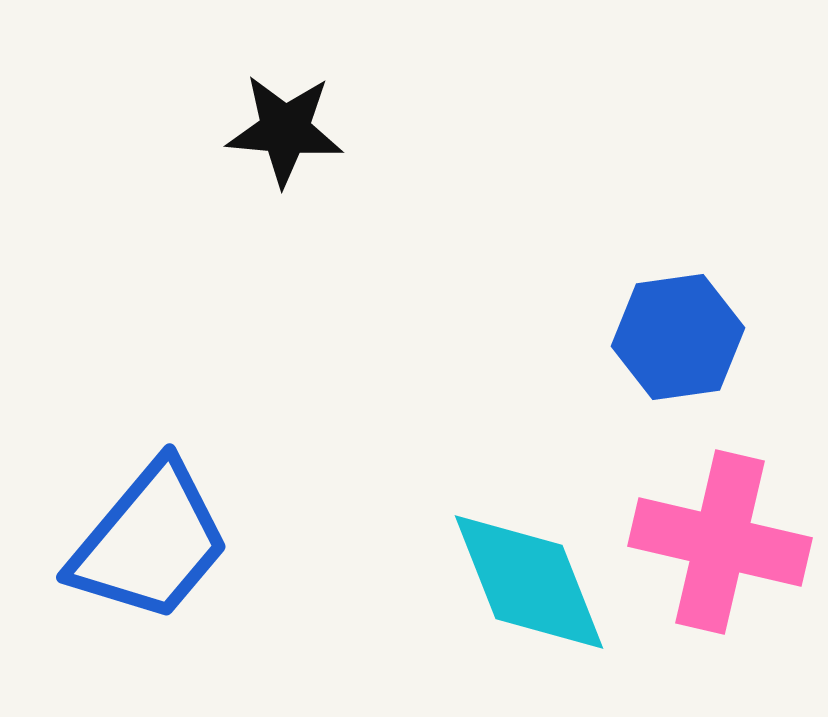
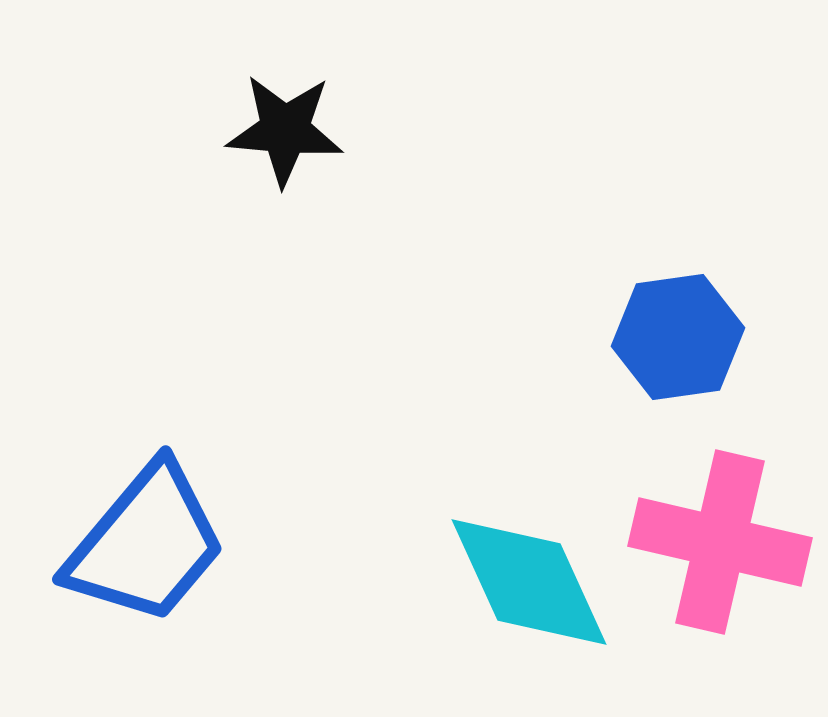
blue trapezoid: moved 4 px left, 2 px down
cyan diamond: rotated 3 degrees counterclockwise
